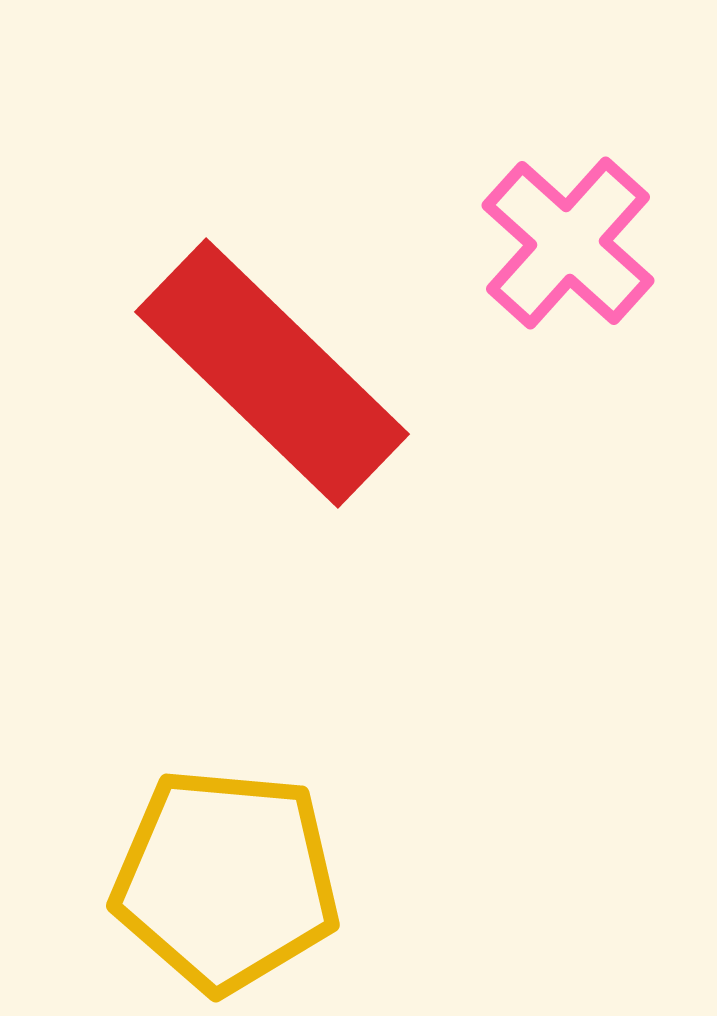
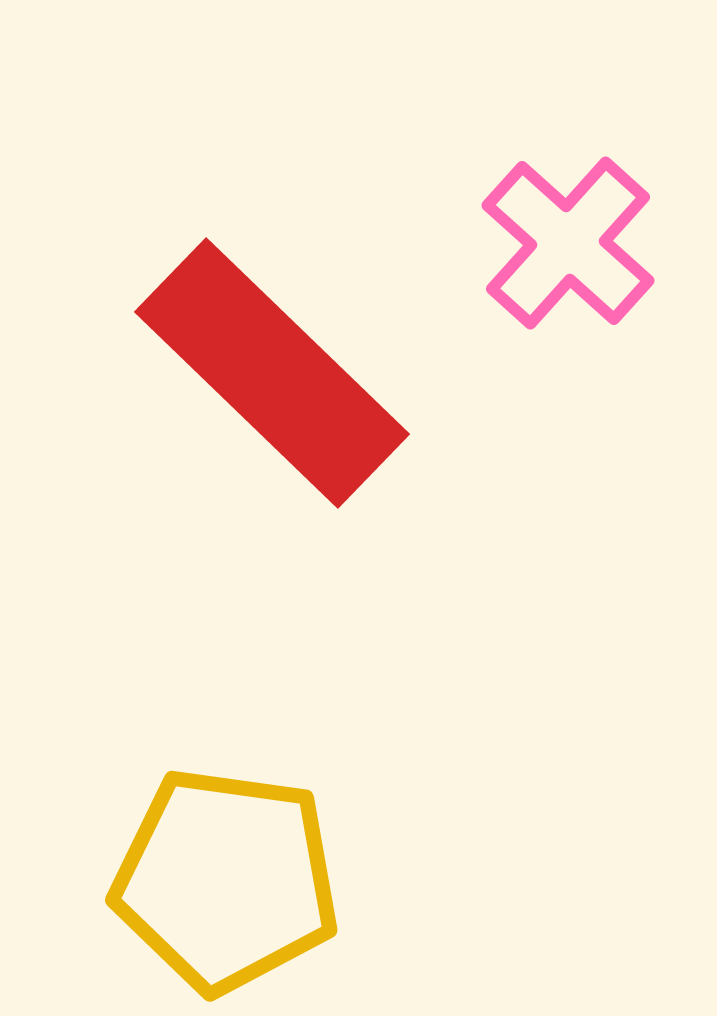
yellow pentagon: rotated 3 degrees clockwise
